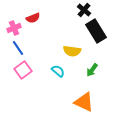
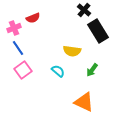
black rectangle: moved 2 px right
